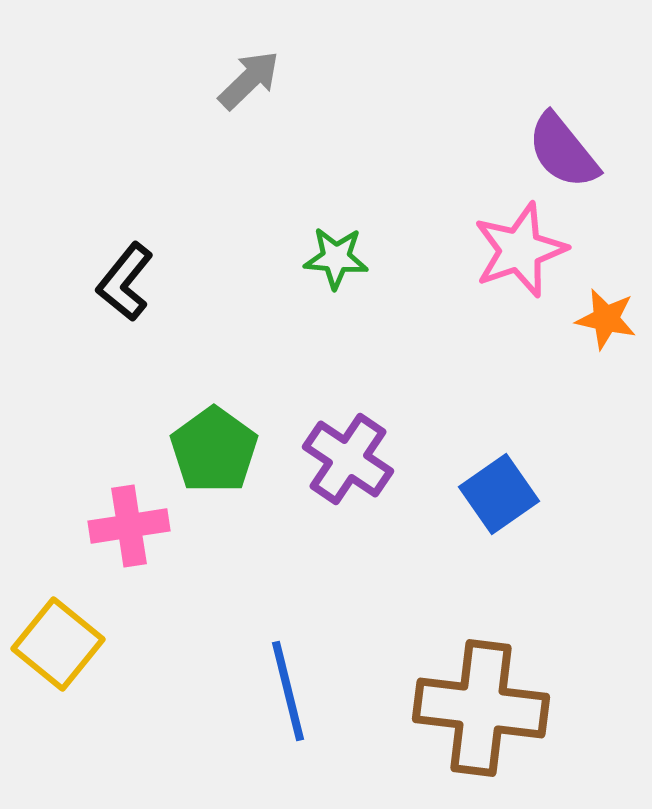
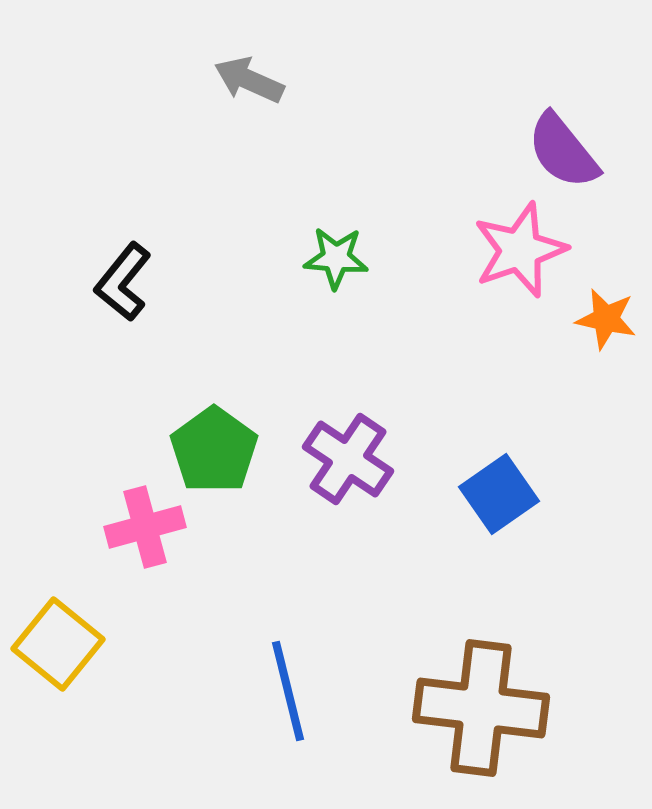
gray arrow: rotated 112 degrees counterclockwise
black L-shape: moved 2 px left
pink cross: moved 16 px right, 1 px down; rotated 6 degrees counterclockwise
